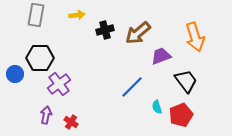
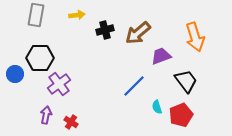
blue line: moved 2 px right, 1 px up
